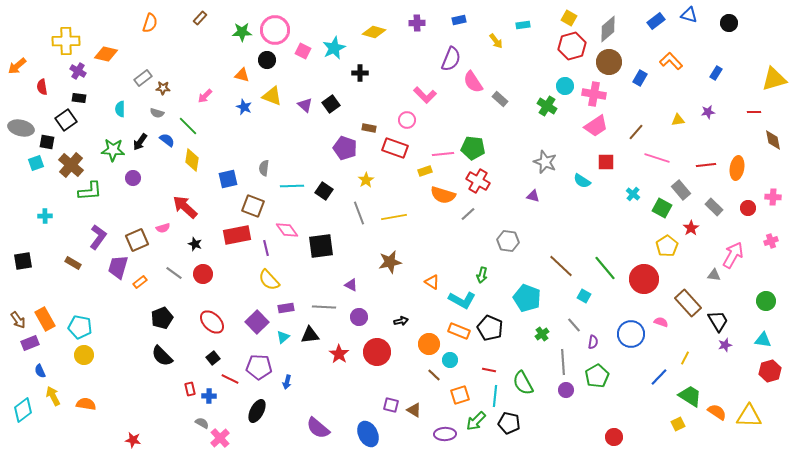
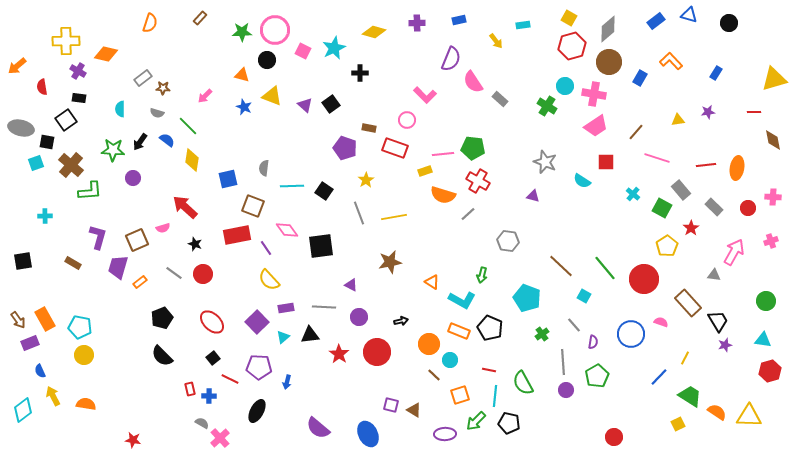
purple L-shape at (98, 237): rotated 20 degrees counterclockwise
purple line at (266, 248): rotated 21 degrees counterclockwise
pink arrow at (733, 255): moved 1 px right, 3 px up
